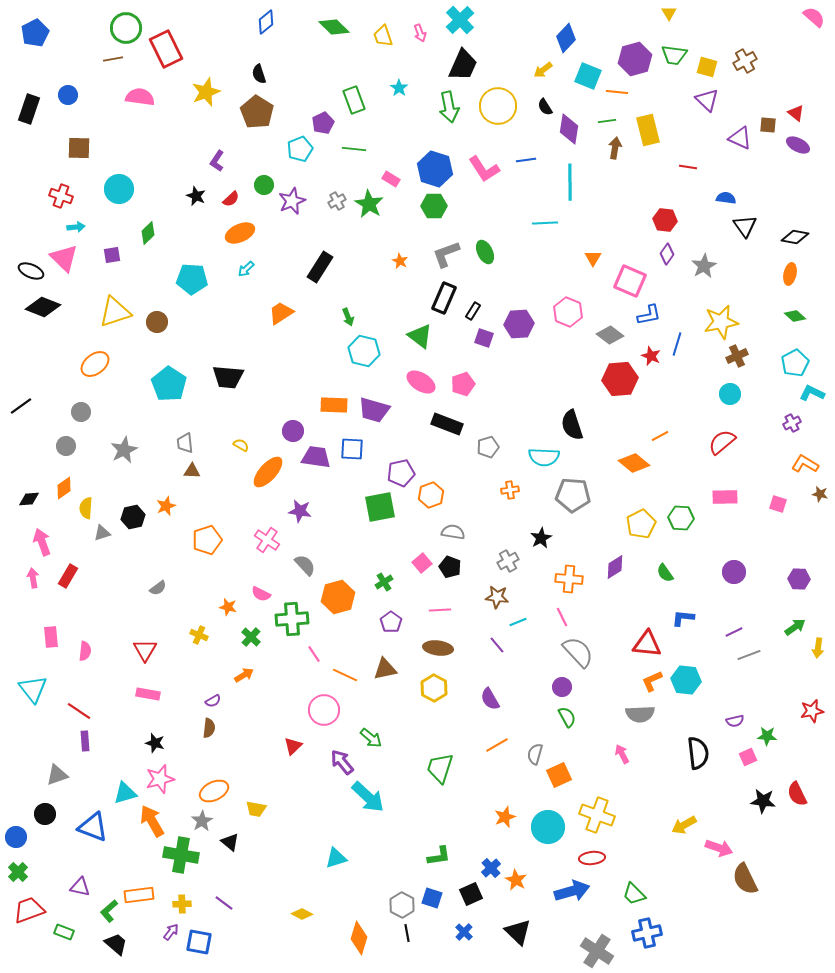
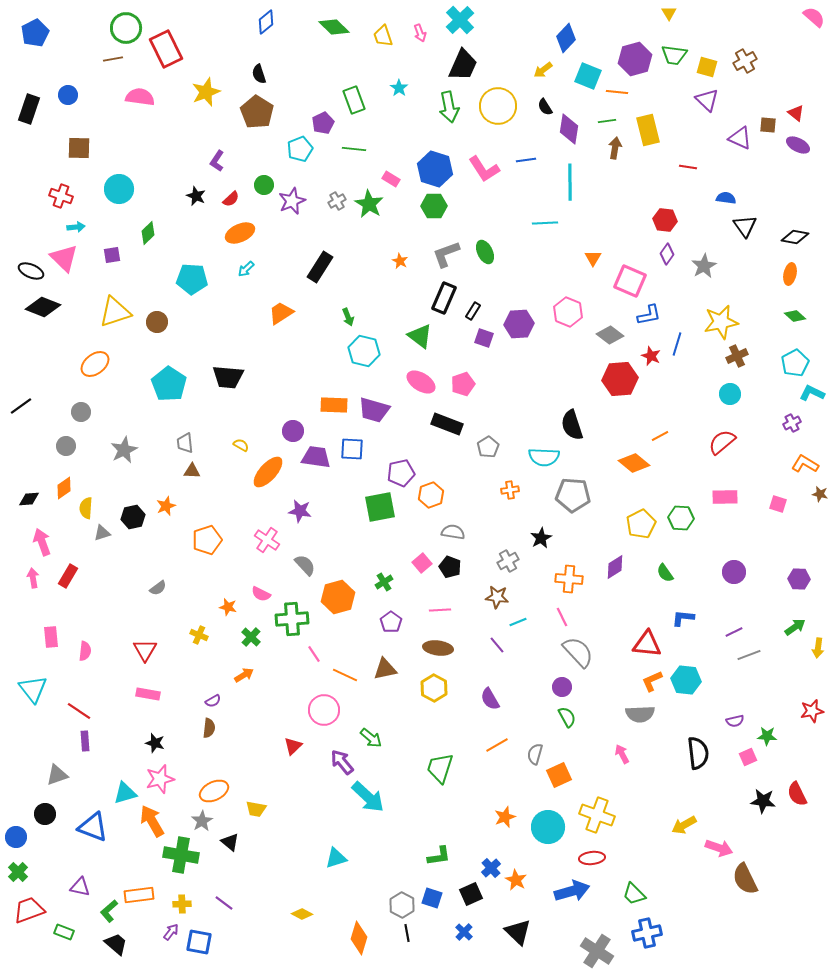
gray pentagon at (488, 447): rotated 15 degrees counterclockwise
